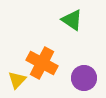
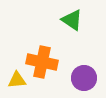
orange cross: moved 1 px up; rotated 16 degrees counterclockwise
yellow triangle: rotated 42 degrees clockwise
